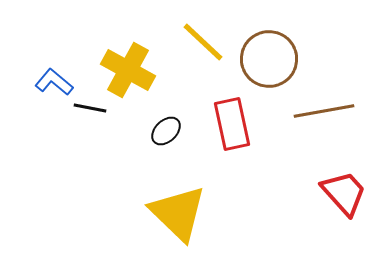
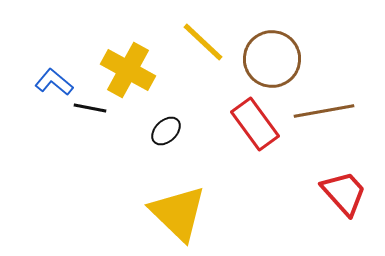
brown circle: moved 3 px right
red rectangle: moved 23 px right; rotated 24 degrees counterclockwise
